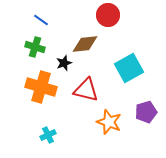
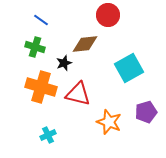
red triangle: moved 8 px left, 4 px down
